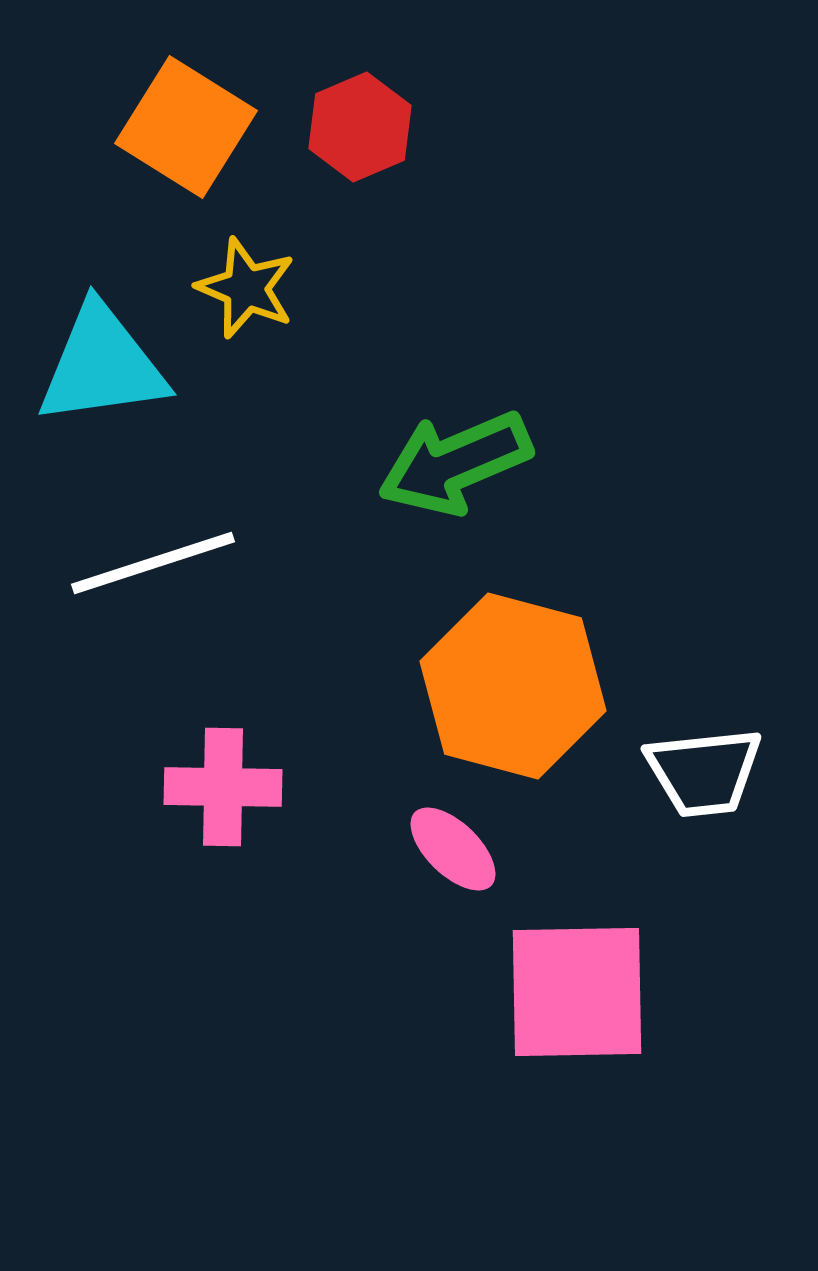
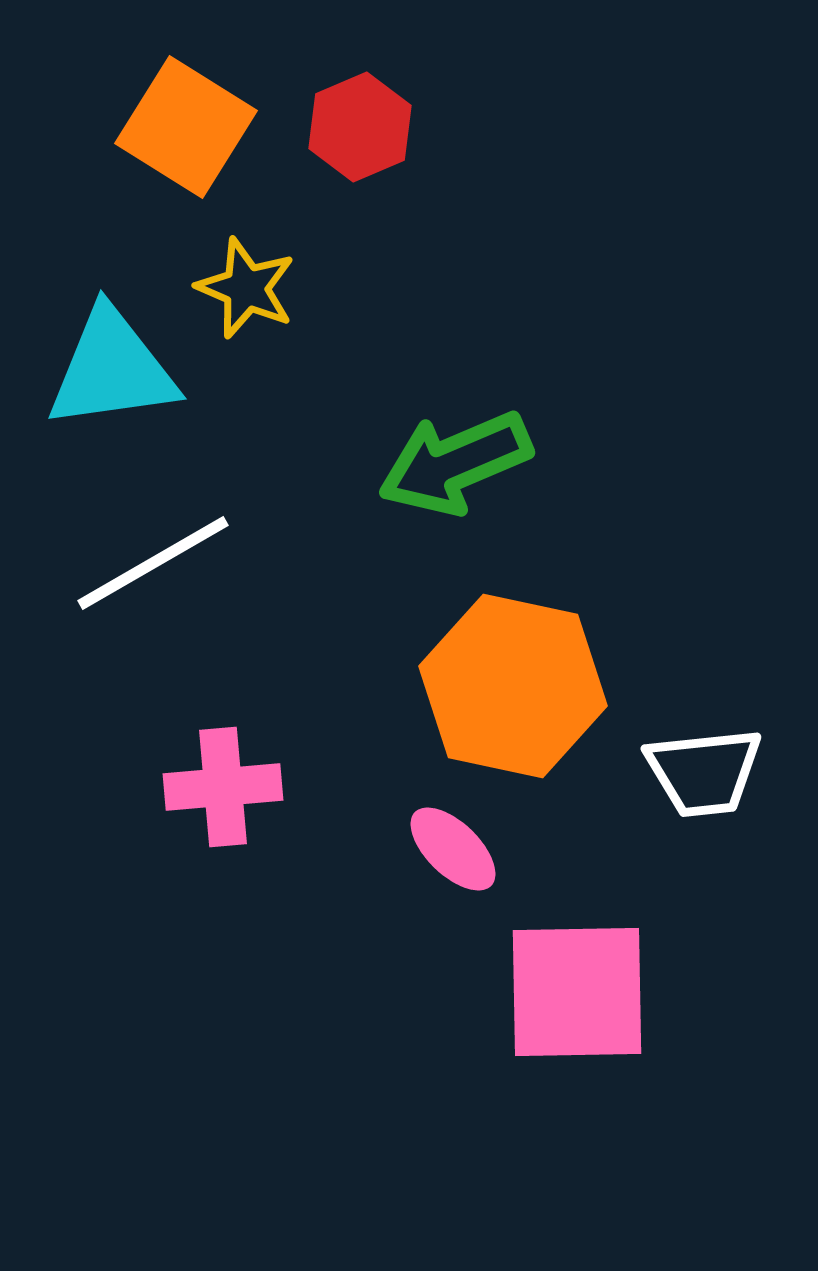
cyan triangle: moved 10 px right, 4 px down
white line: rotated 12 degrees counterclockwise
orange hexagon: rotated 3 degrees counterclockwise
pink cross: rotated 6 degrees counterclockwise
